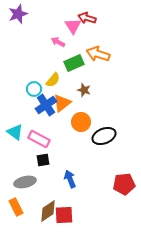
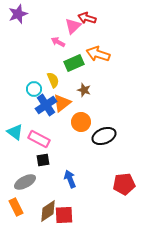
pink triangle: rotated 18 degrees clockwise
yellow semicircle: rotated 63 degrees counterclockwise
gray ellipse: rotated 15 degrees counterclockwise
